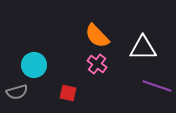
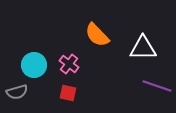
orange semicircle: moved 1 px up
pink cross: moved 28 px left
